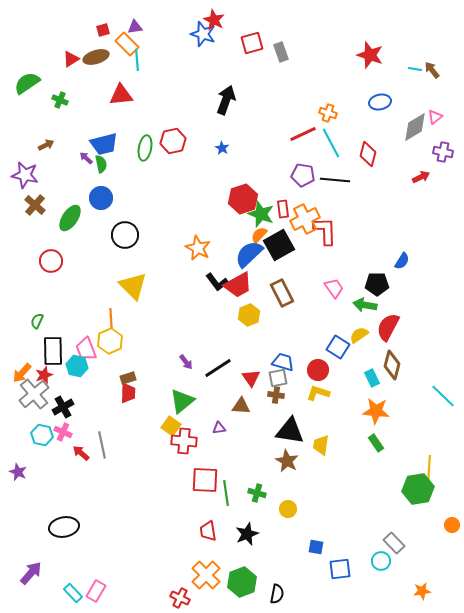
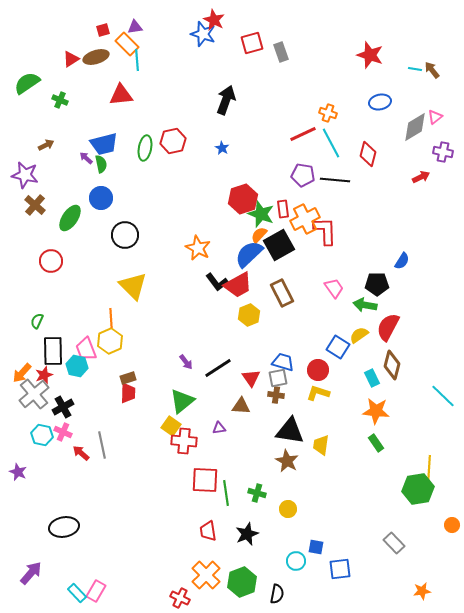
cyan circle at (381, 561): moved 85 px left
cyan rectangle at (73, 593): moved 4 px right
